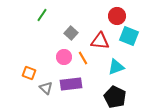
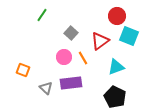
red triangle: rotated 42 degrees counterclockwise
orange square: moved 6 px left, 3 px up
purple rectangle: moved 1 px up
